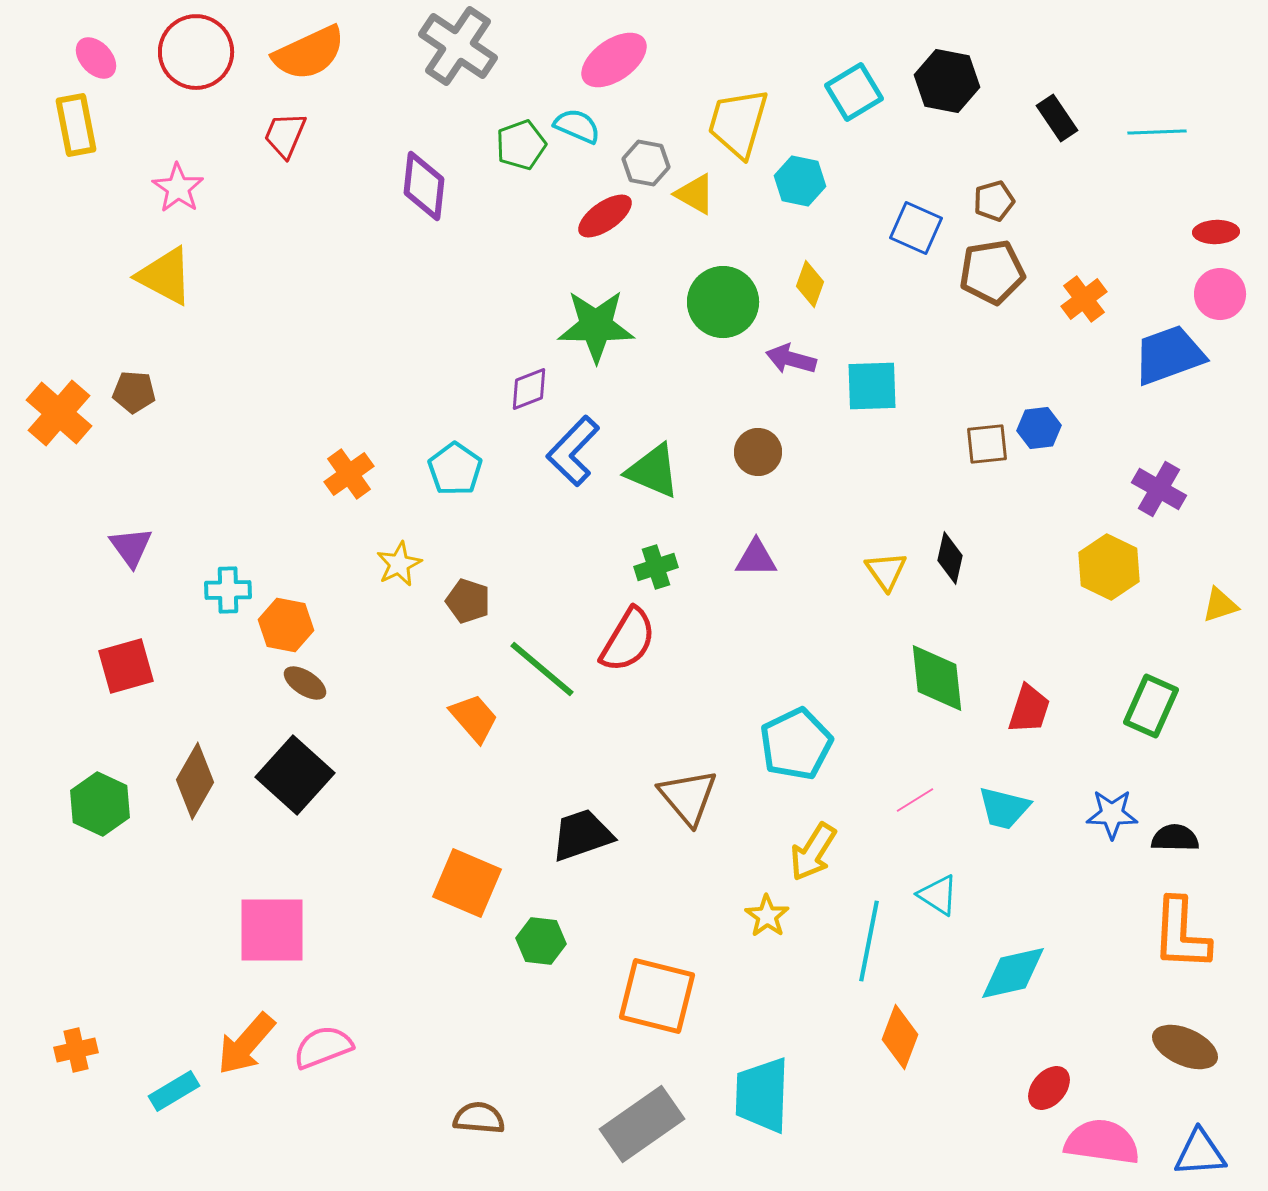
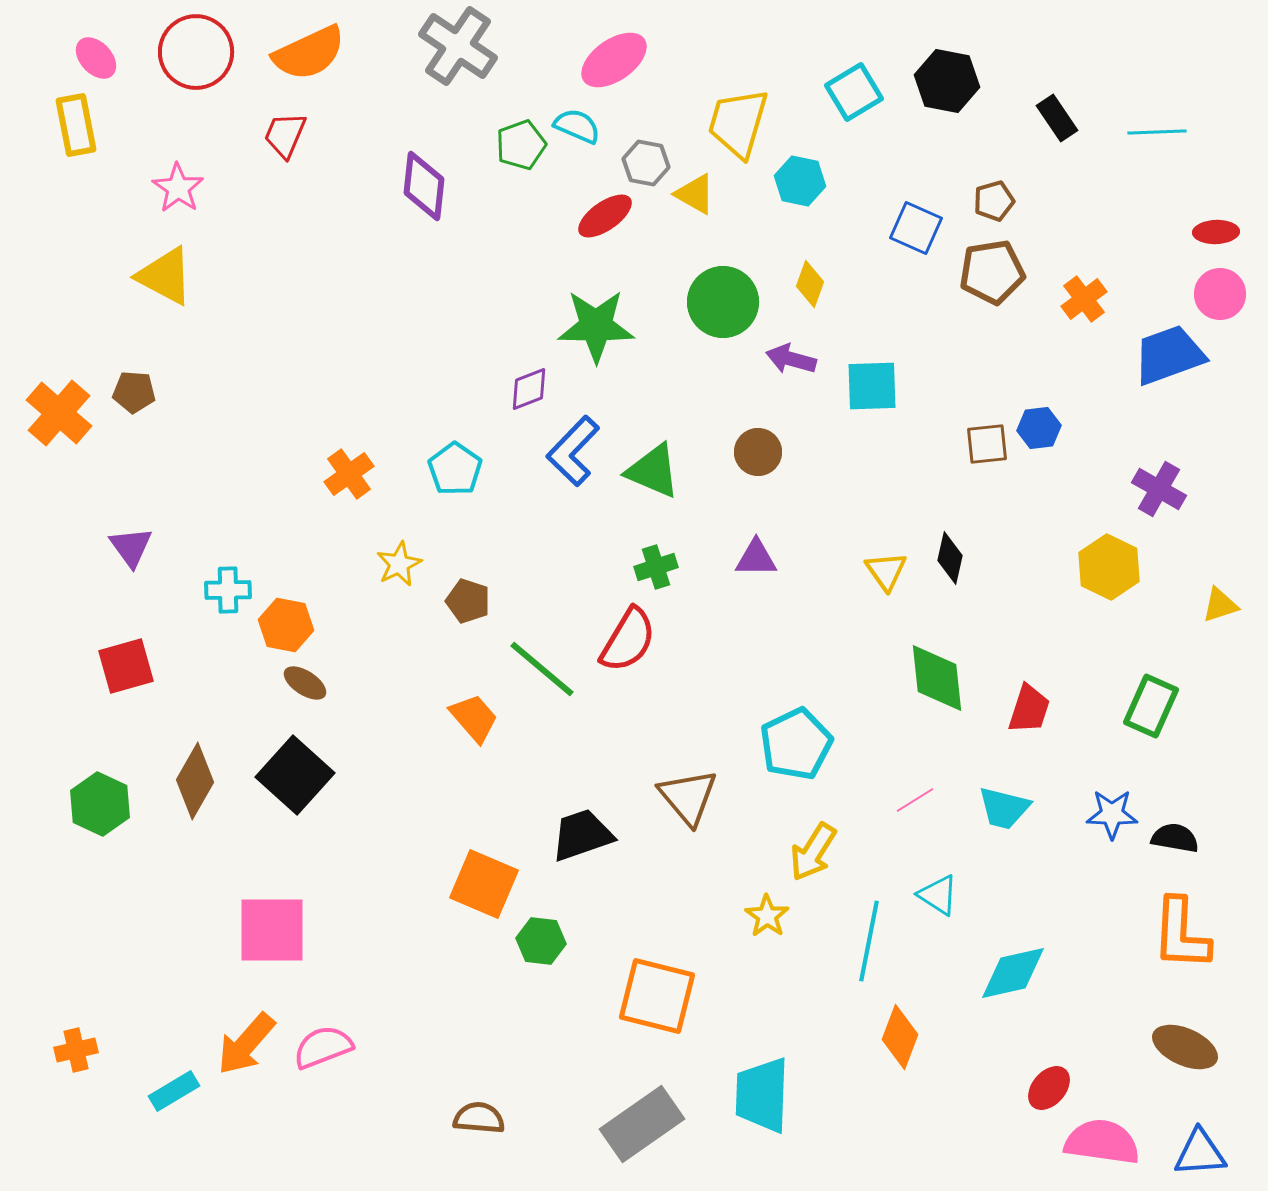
black semicircle at (1175, 838): rotated 9 degrees clockwise
orange square at (467, 883): moved 17 px right, 1 px down
